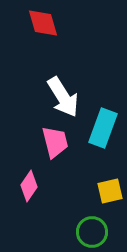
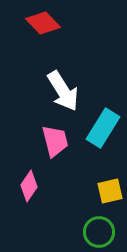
red diamond: rotated 28 degrees counterclockwise
white arrow: moved 6 px up
cyan rectangle: rotated 12 degrees clockwise
pink trapezoid: moved 1 px up
green circle: moved 7 px right
